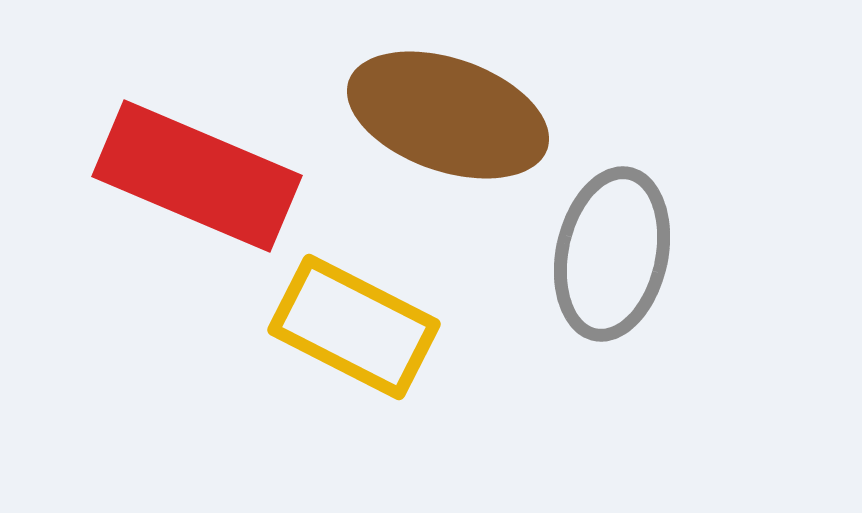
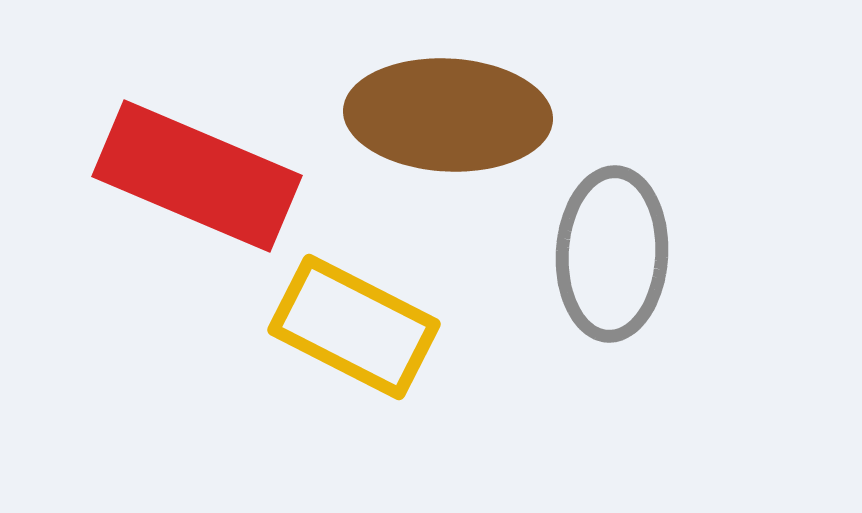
brown ellipse: rotated 16 degrees counterclockwise
gray ellipse: rotated 9 degrees counterclockwise
